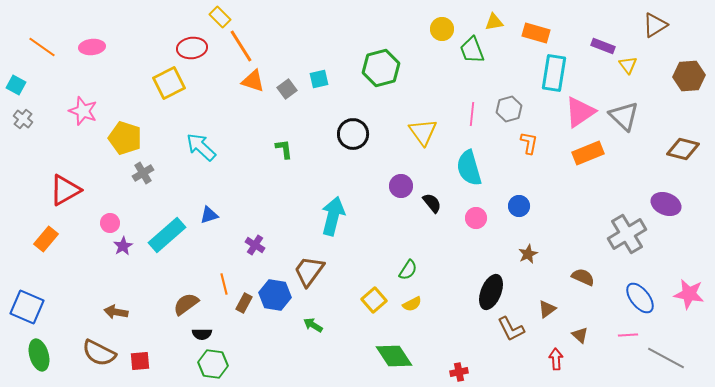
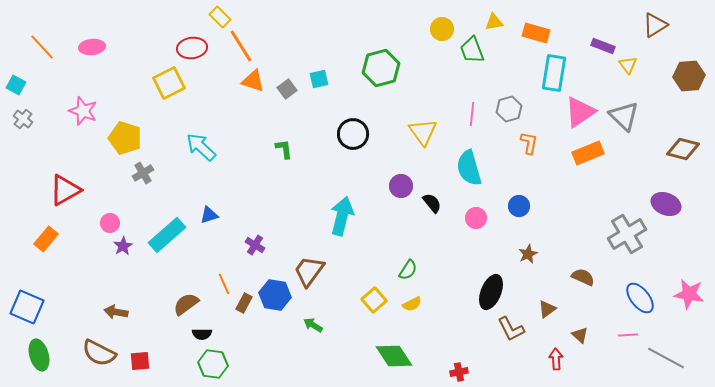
orange line at (42, 47): rotated 12 degrees clockwise
cyan arrow at (333, 216): moved 9 px right
orange line at (224, 284): rotated 10 degrees counterclockwise
